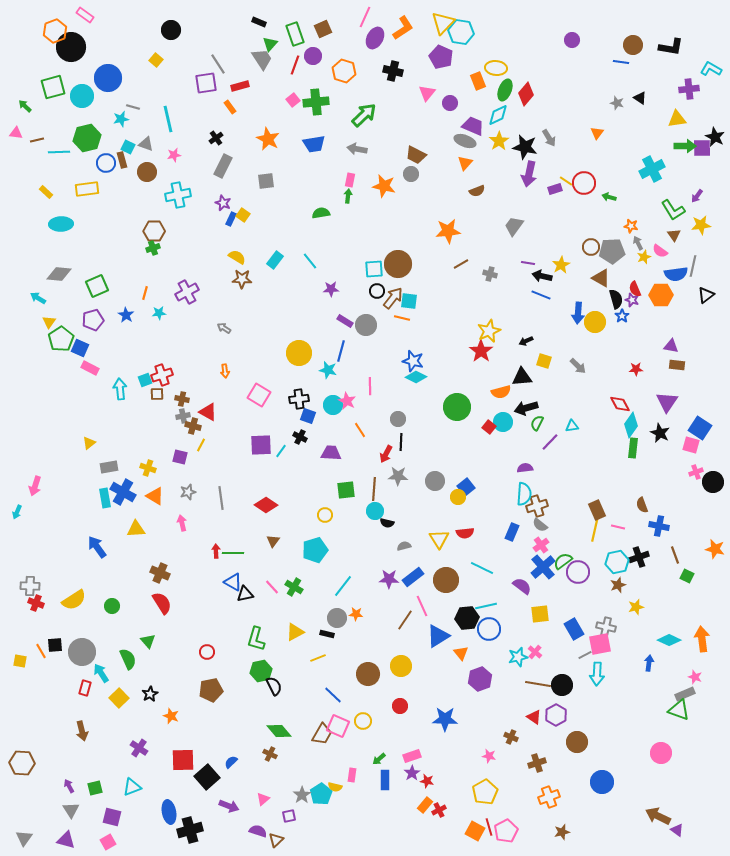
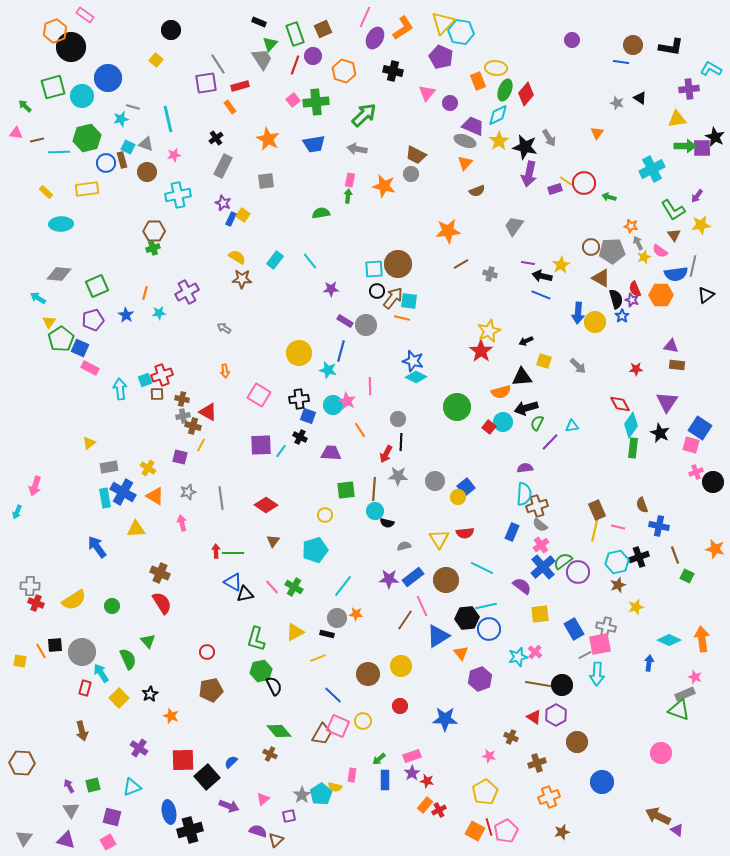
yellow cross at (148, 468): rotated 14 degrees clockwise
green square at (95, 788): moved 2 px left, 3 px up
